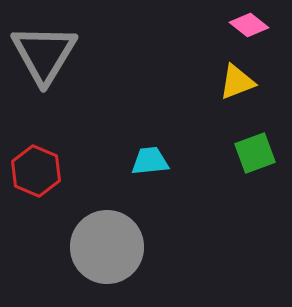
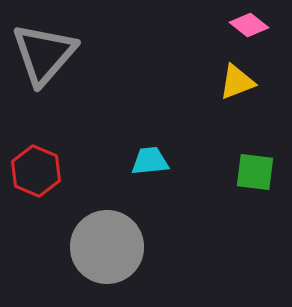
gray triangle: rotated 10 degrees clockwise
green square: moved 19 px down; rotated 27 degrees clockwise
